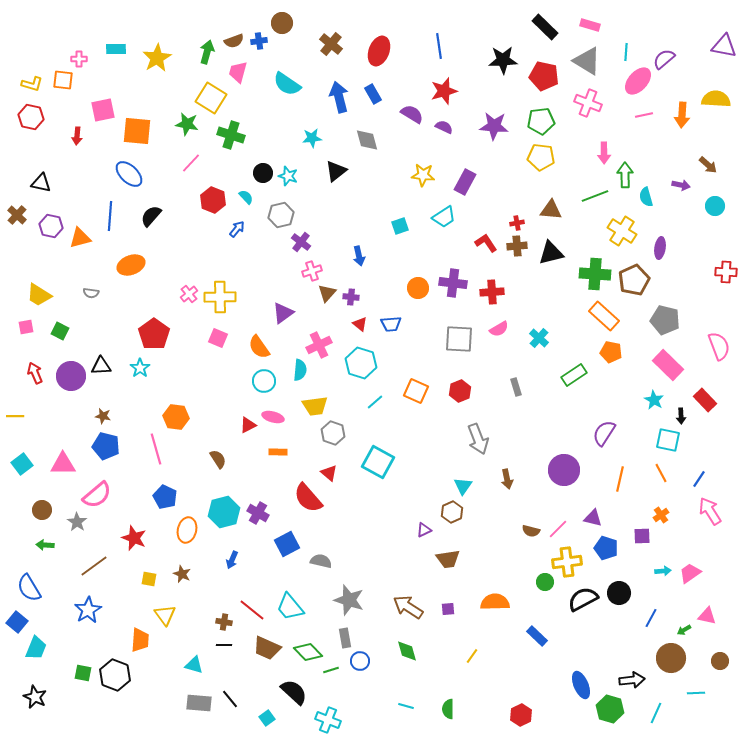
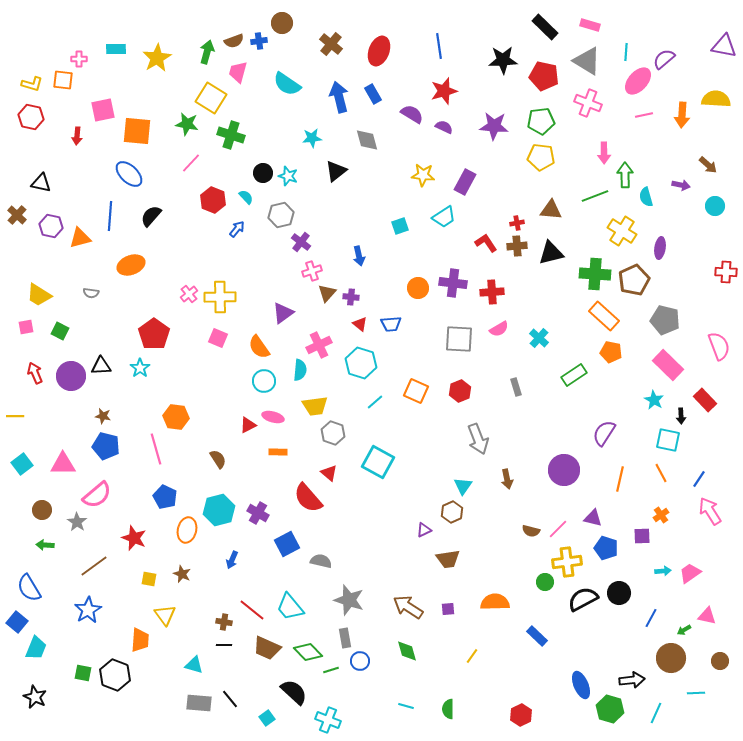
cyan hexagon at (224, 512): moved 5 px left, 2 px up
